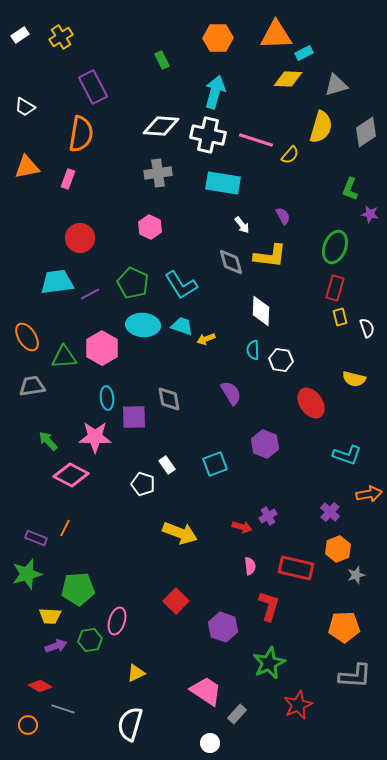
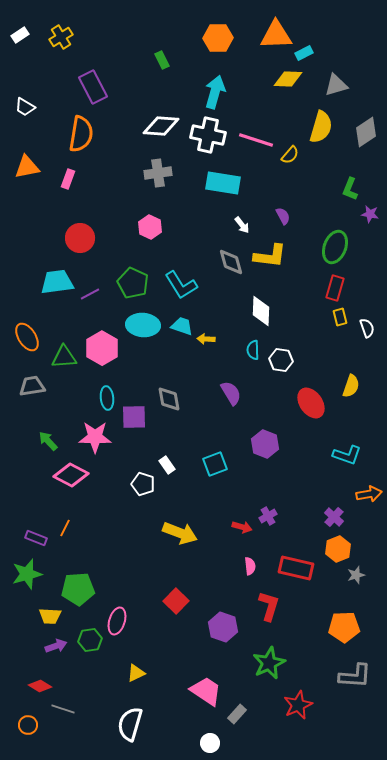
yellow arrow at (206, 339): rotated 24 degrees clockwise
yellow semicircle at (354, 379): moved 3 px left, 7 px down; rotated 85 degrees counterclockwise
purple cross at (330, 512): moved 4 px right, 5 px down
